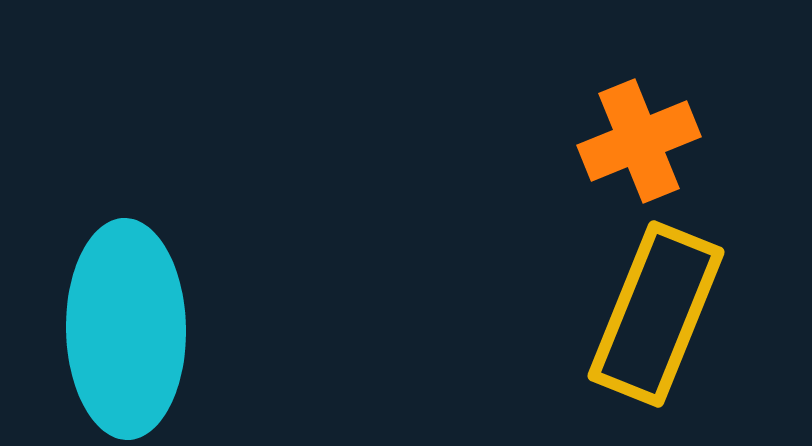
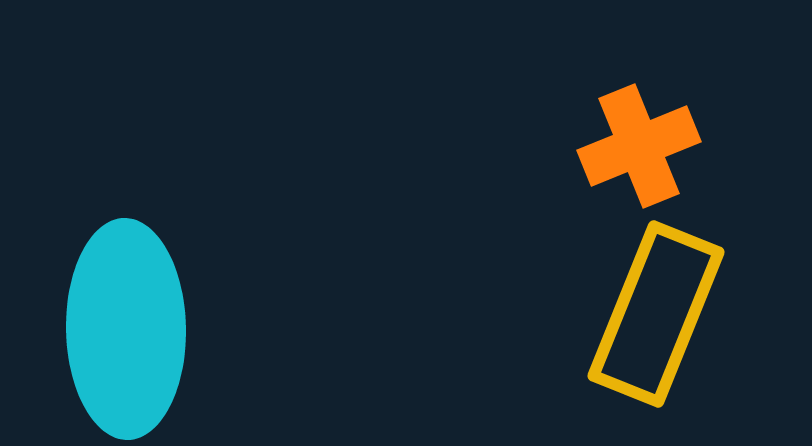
orange cross: moved 5 px down
